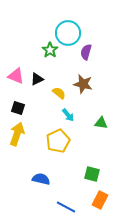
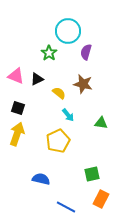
cyan circle: moved 2 px up
green star: moved 1 px left, 3 px down
green square: rotated 28 degrees counterclockwise
orange rectangle: moved 1 px right, 1 px up
